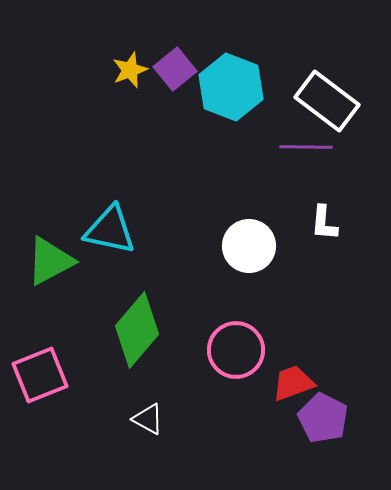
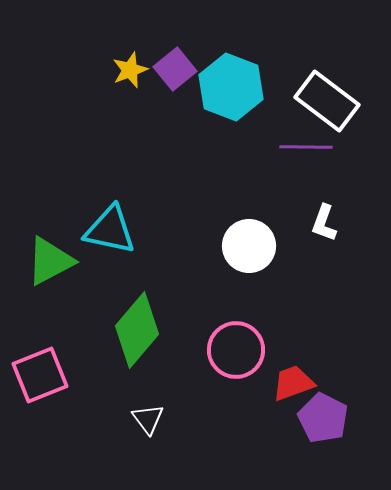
white L-shape: rotated 15 degrees clockwise
white triangle: rotated 24 degrees clockwise
